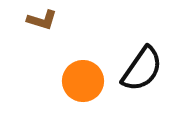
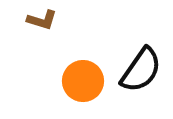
black semicircle: moved 1 px left, 1 px down
